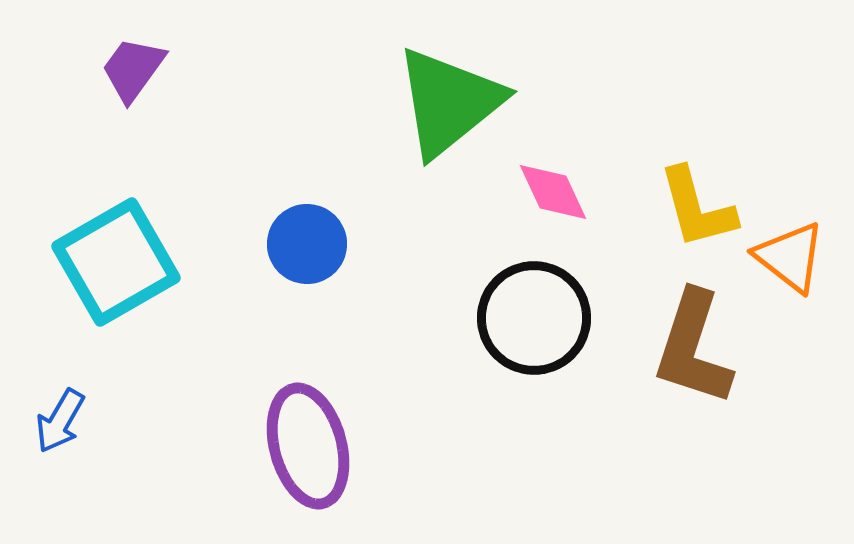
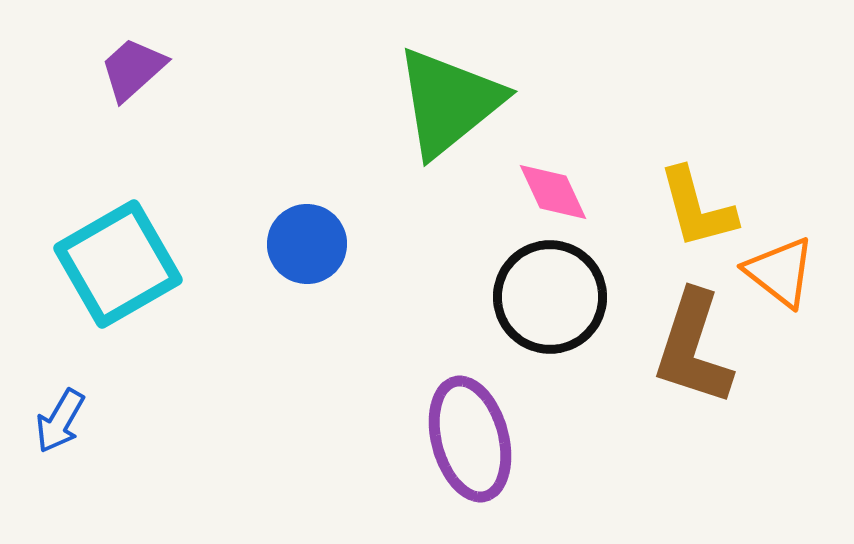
purple trapezoid: rotated 12 degrees clockwise
orange triangle: moved 10 px left, 15 px down
cyan square: moved 2 px right, 2 px down
black circle: moved 16 px right, 21 px up
purple ellipse: moved 162 px right, 7 px up
